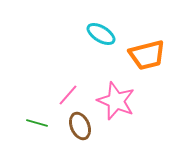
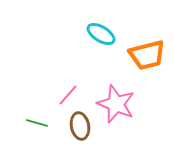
pink star: moved 3 px down
brown ellipse: rotated 12 degrees clockwise
